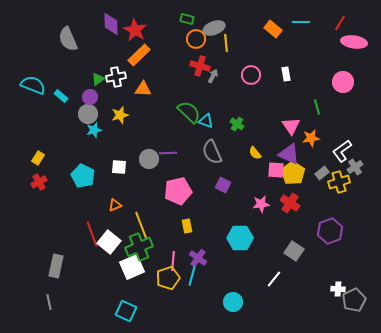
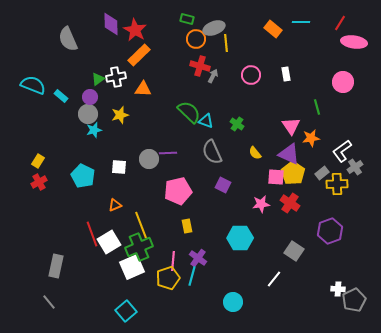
yellow rectangle at (38, 158): moved 3 px down
pink square at (276, 170): moved 7 px down
yellow cross at (339, 182): moved 2 px left, 2 px down; rotated 15 degrees clockwise
white square at (109, 242): rotated 20 degrees clockwise
gray line at (49, 302): rotated 28 degrees counterclockwise
cyan square at (126, 311): rotated 25 degrees clockwise
